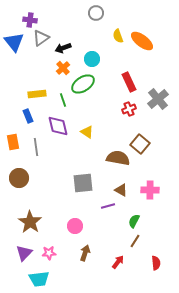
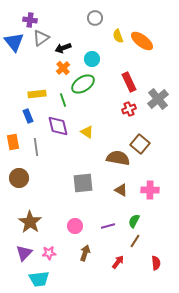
gray circle: moved 1 px left, 5 px down
purple line: moved 20 px down
